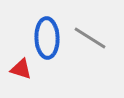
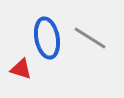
blue ellipse: rotated 9 degrees counterclockwise
